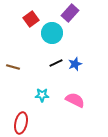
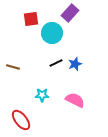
red square: rotated 28 degrees clockwise
red ellipse: moved 3 px up; rotated 50 degrees counterclockwise
